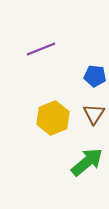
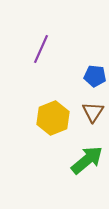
purple line: rotated 44 degrees counterclockwise
brown triangle: moved 1 px left, 2 px up
green arrow: moved 2 px up
